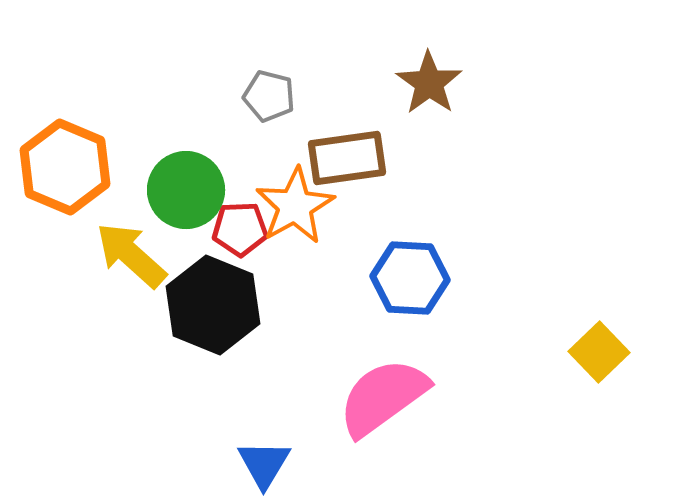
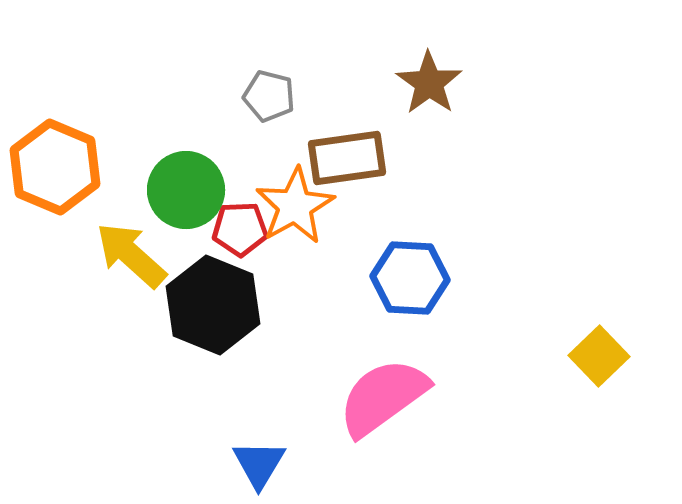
orange hexagon: moved 10 px left
yellow square: moved 4 px down
blue triangle: moved 5 px left
